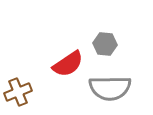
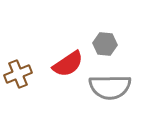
gray semicircle: moved 1 px up
brown cross: moved 18 px up
